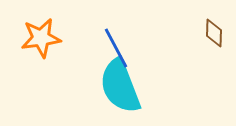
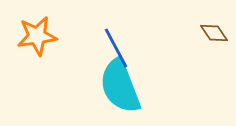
brown diamond: rotated 36 degrees counterclockwise
orange star: moved 4 px left, 2 px up
